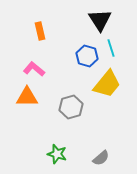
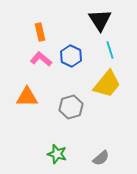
orange rectangle: moved 1 px down
cyan line: moved 1 px left, 2 px down
blue hexagon: moved 16 px left; rotated 10 degrees clockwise
pink L-shape: moved 7 px right, 10 px up
